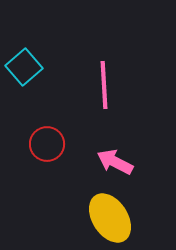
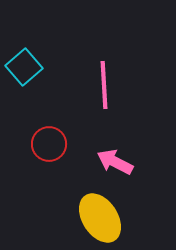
red circle: moved 2 px right
yellow ellipse: moved 10 px left
